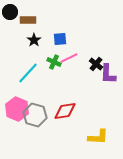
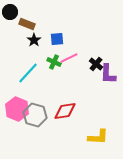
brown rectangle: moved 1 px left, 4 px down; rotated 21 degrees clockwise
blue square: moved 3 px left
